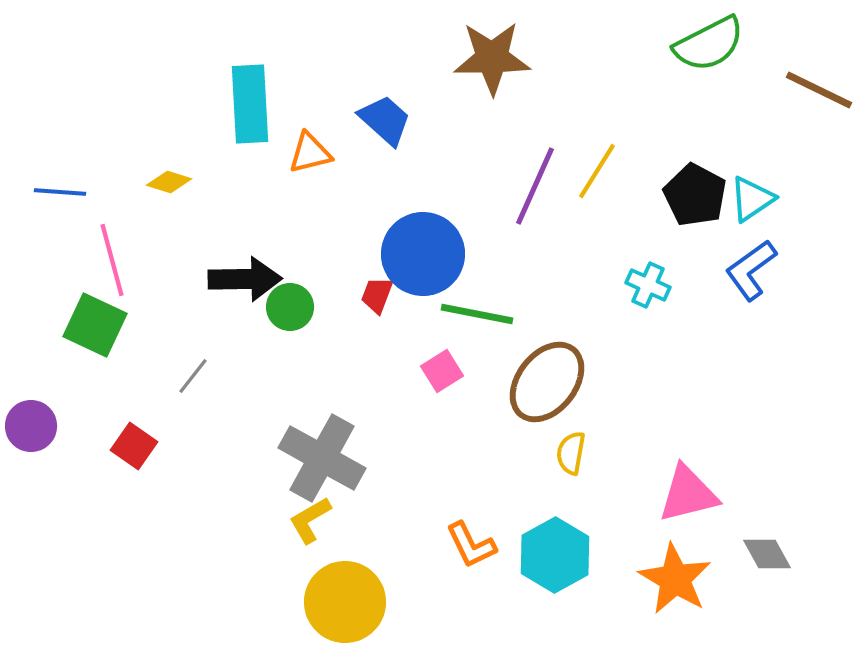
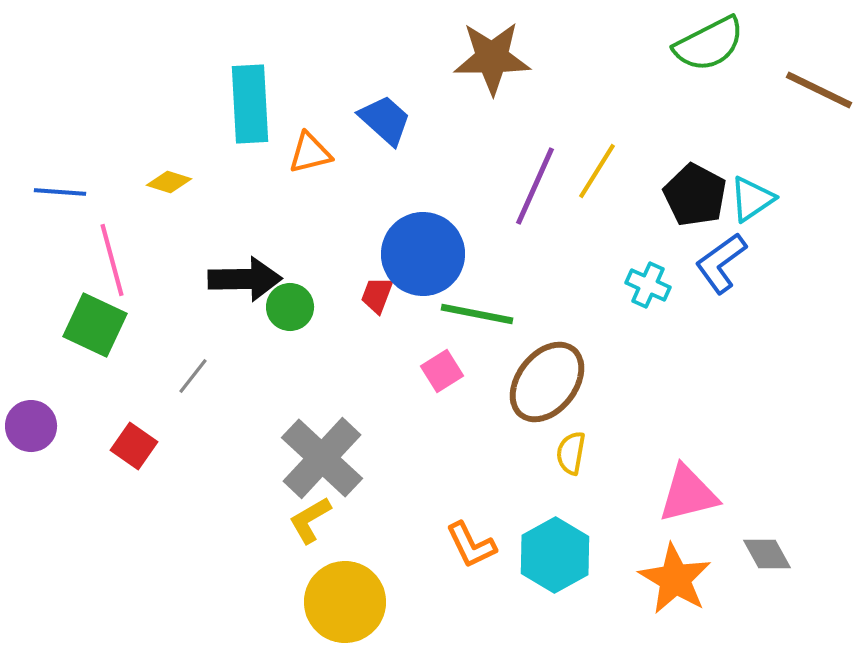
blue L-shape: moved 30 px left, 7 px up
gray cross: rotated 14 degrees clockwise
